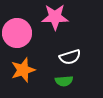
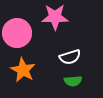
orange star: rotated 25 degrees counterclockwise
green semicircle: moved 9 px right
